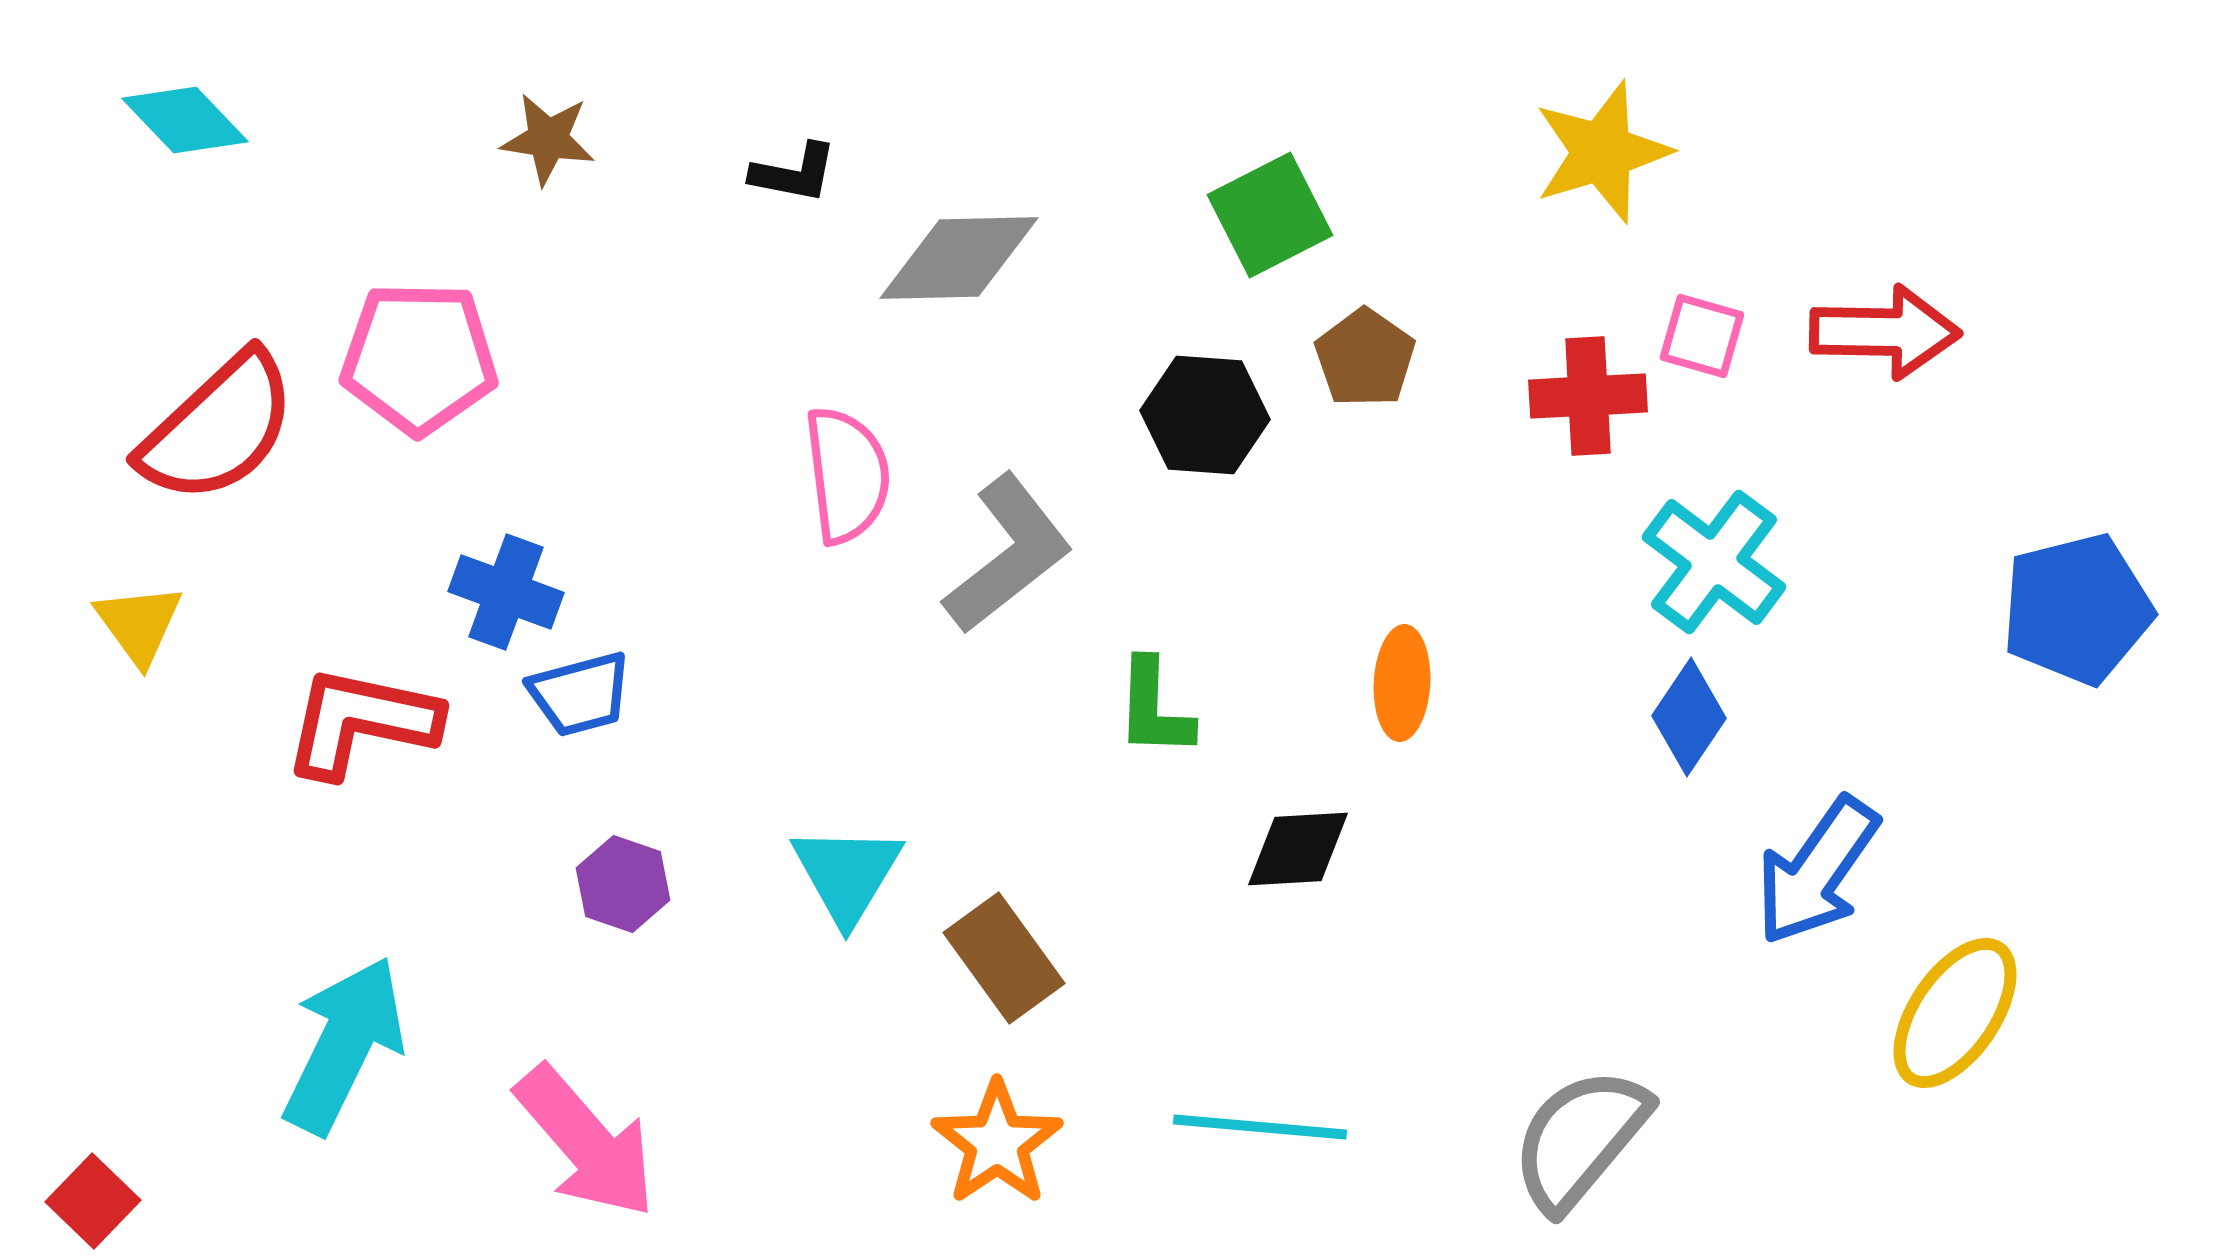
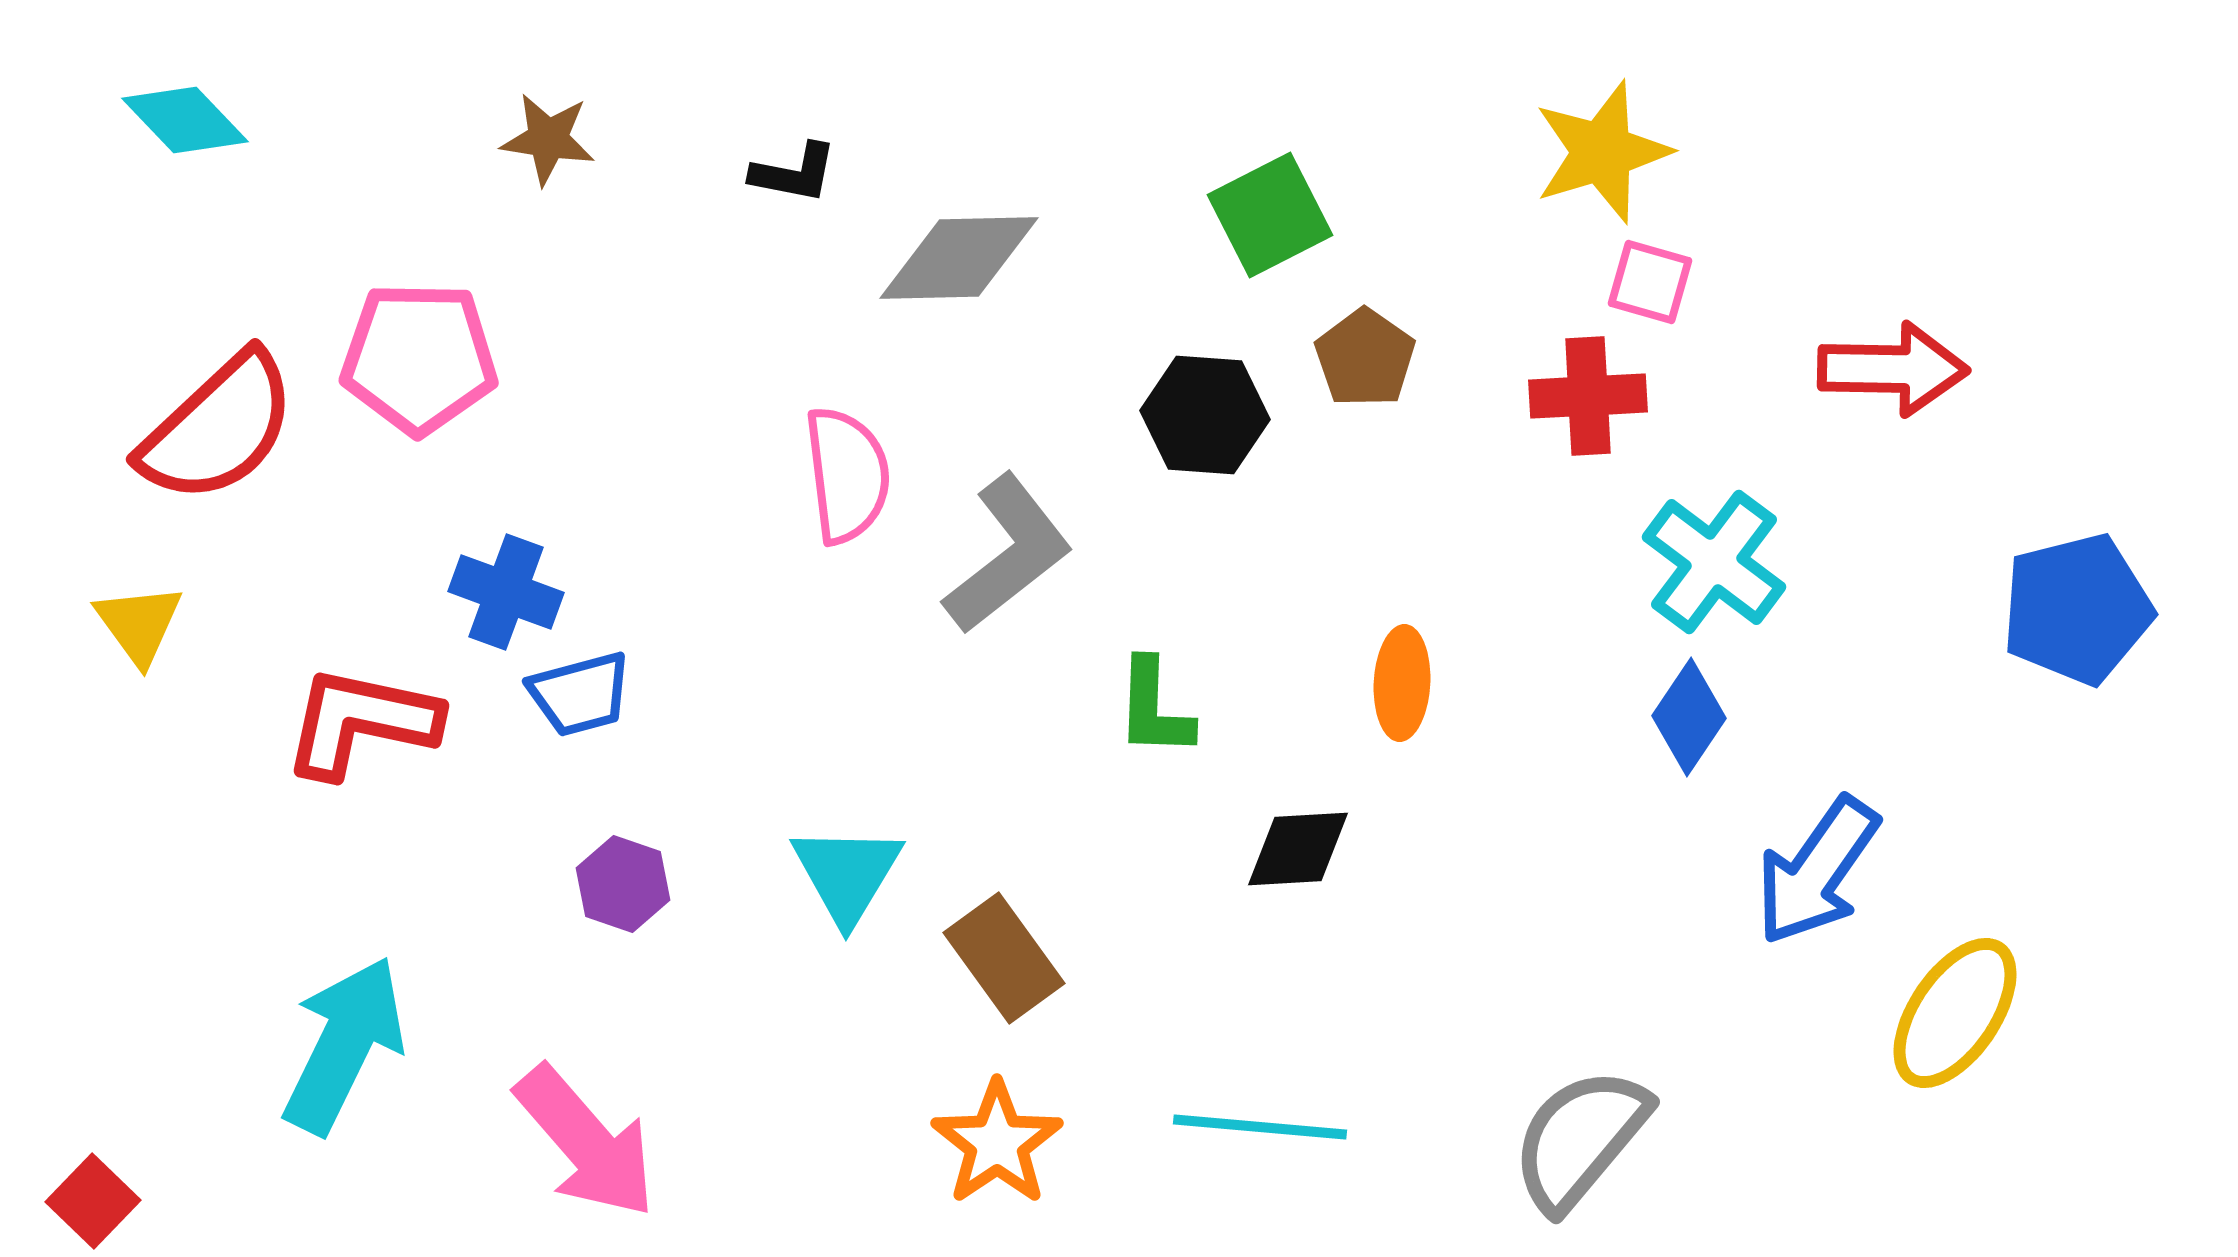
red arrow: moved 8 px right, 37 px down
pink square: moved 52 px left, 54 px up
